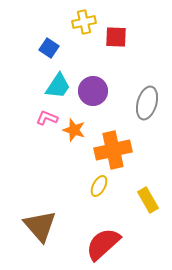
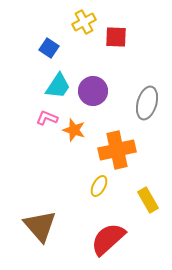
yellow cross: rotated 15 degrees counterclockwise
orange cross: moved 4 px right
red semicircle: moved 5 px right, 5 px up
